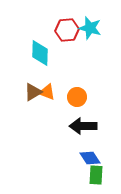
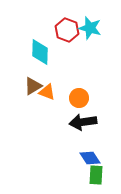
red hexagon: rotated 25 degrees clockwise
cyan diamond: moved 1 px up
brown triangle: moved 6 px up
orange circle: moved 2 px right, 1 px down
black arrow: moved 4 px up; rotated 8 degrees counterclockwise
